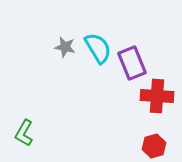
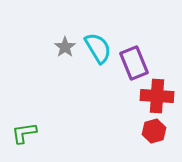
gray star: rotated 25 degrees clockwise
purple rectangle: moved 2 px right
green L-shape: rotated 52 degrees clockwise
red hexagon: moved 15 px up
